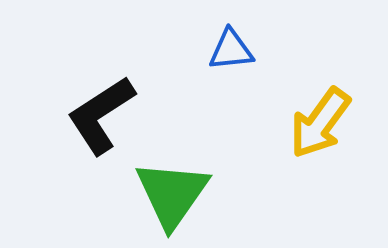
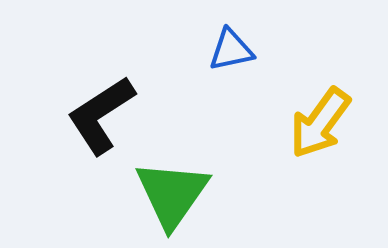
blue triangle: rotated 6 degrees counterclockwise
